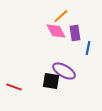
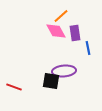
blue line: rotated 24 degrees counterclockwise
purple ellipse: rotated 35 degrees counterclockwise
